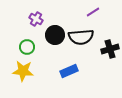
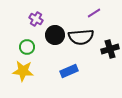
purple line: moved 1 px right, 1 px down
